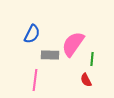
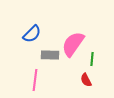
blue semicircle: rotated 18 degrees clockwise
